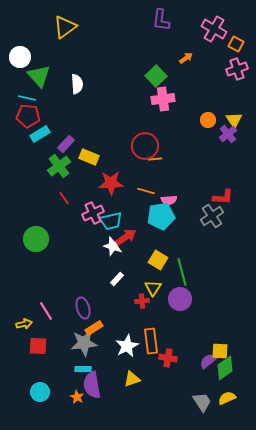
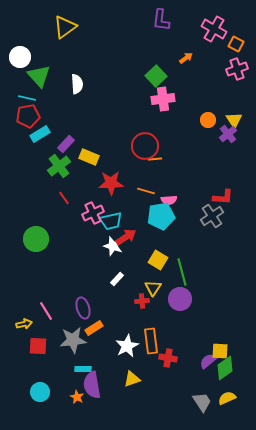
red pentagon at (28, 116): rotated 15 degrees counterclockwise
gray star at (84, 343): moved 11 px left, 3 px up
